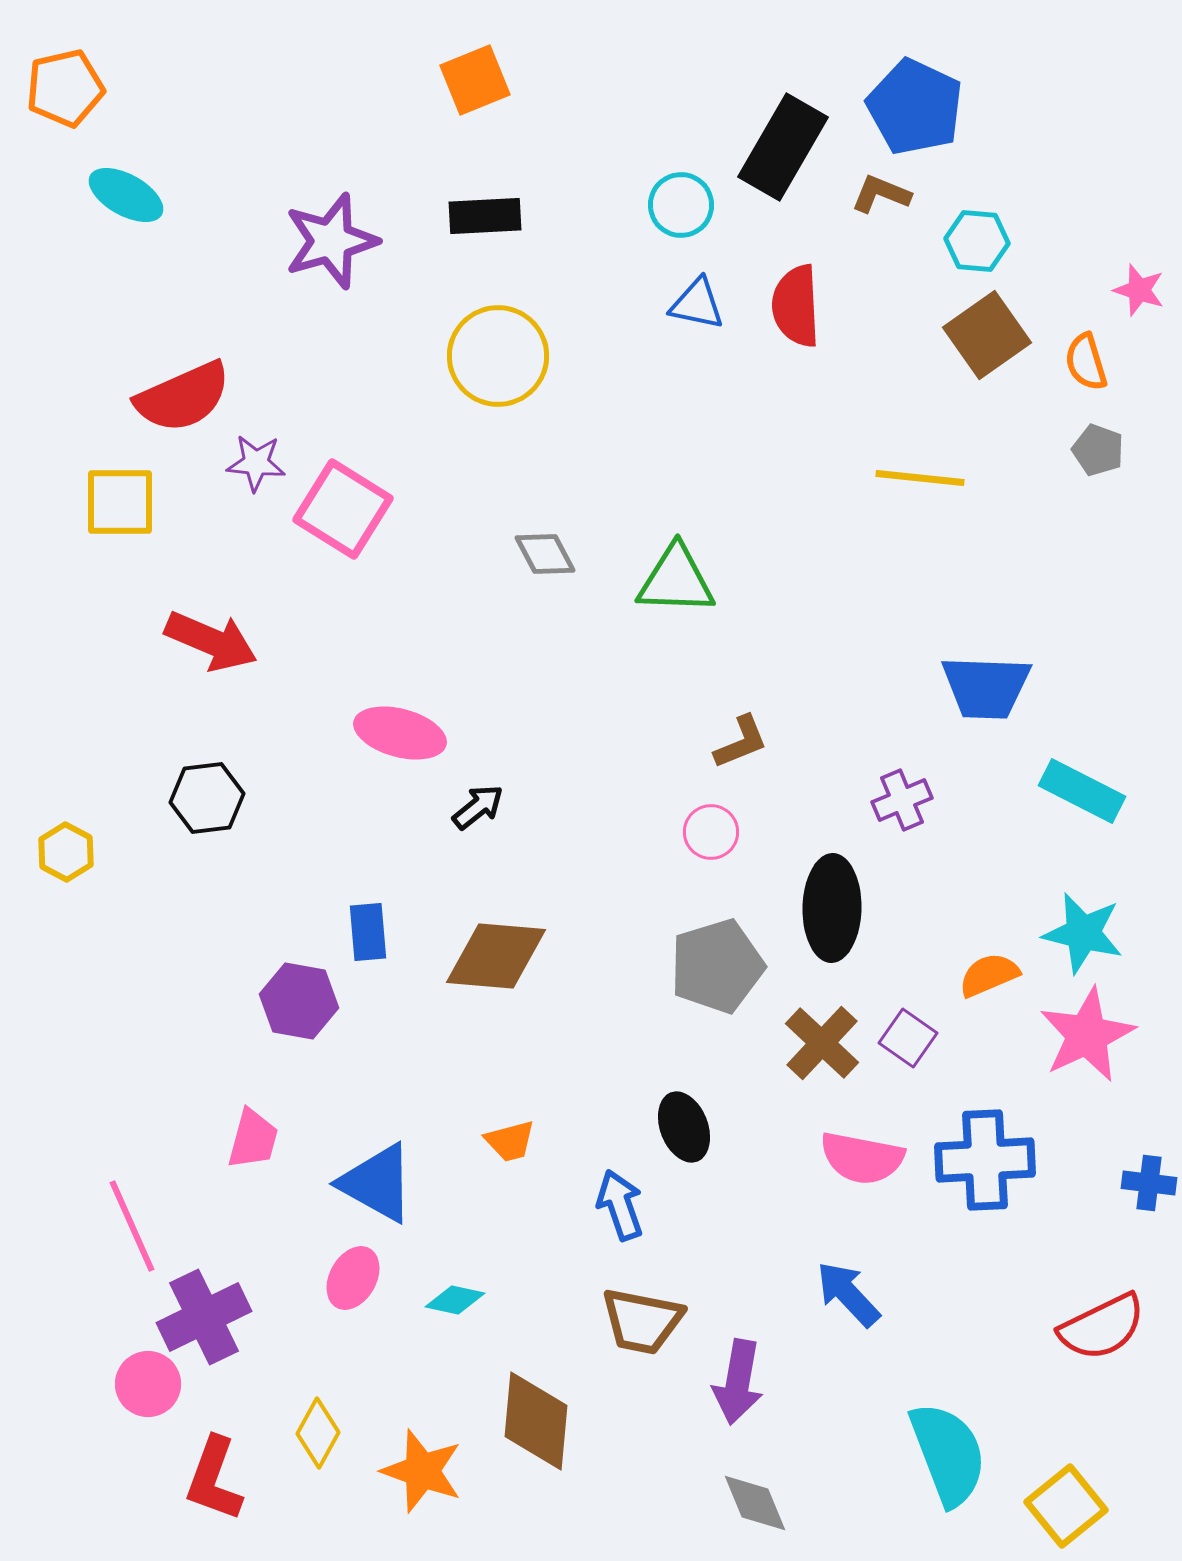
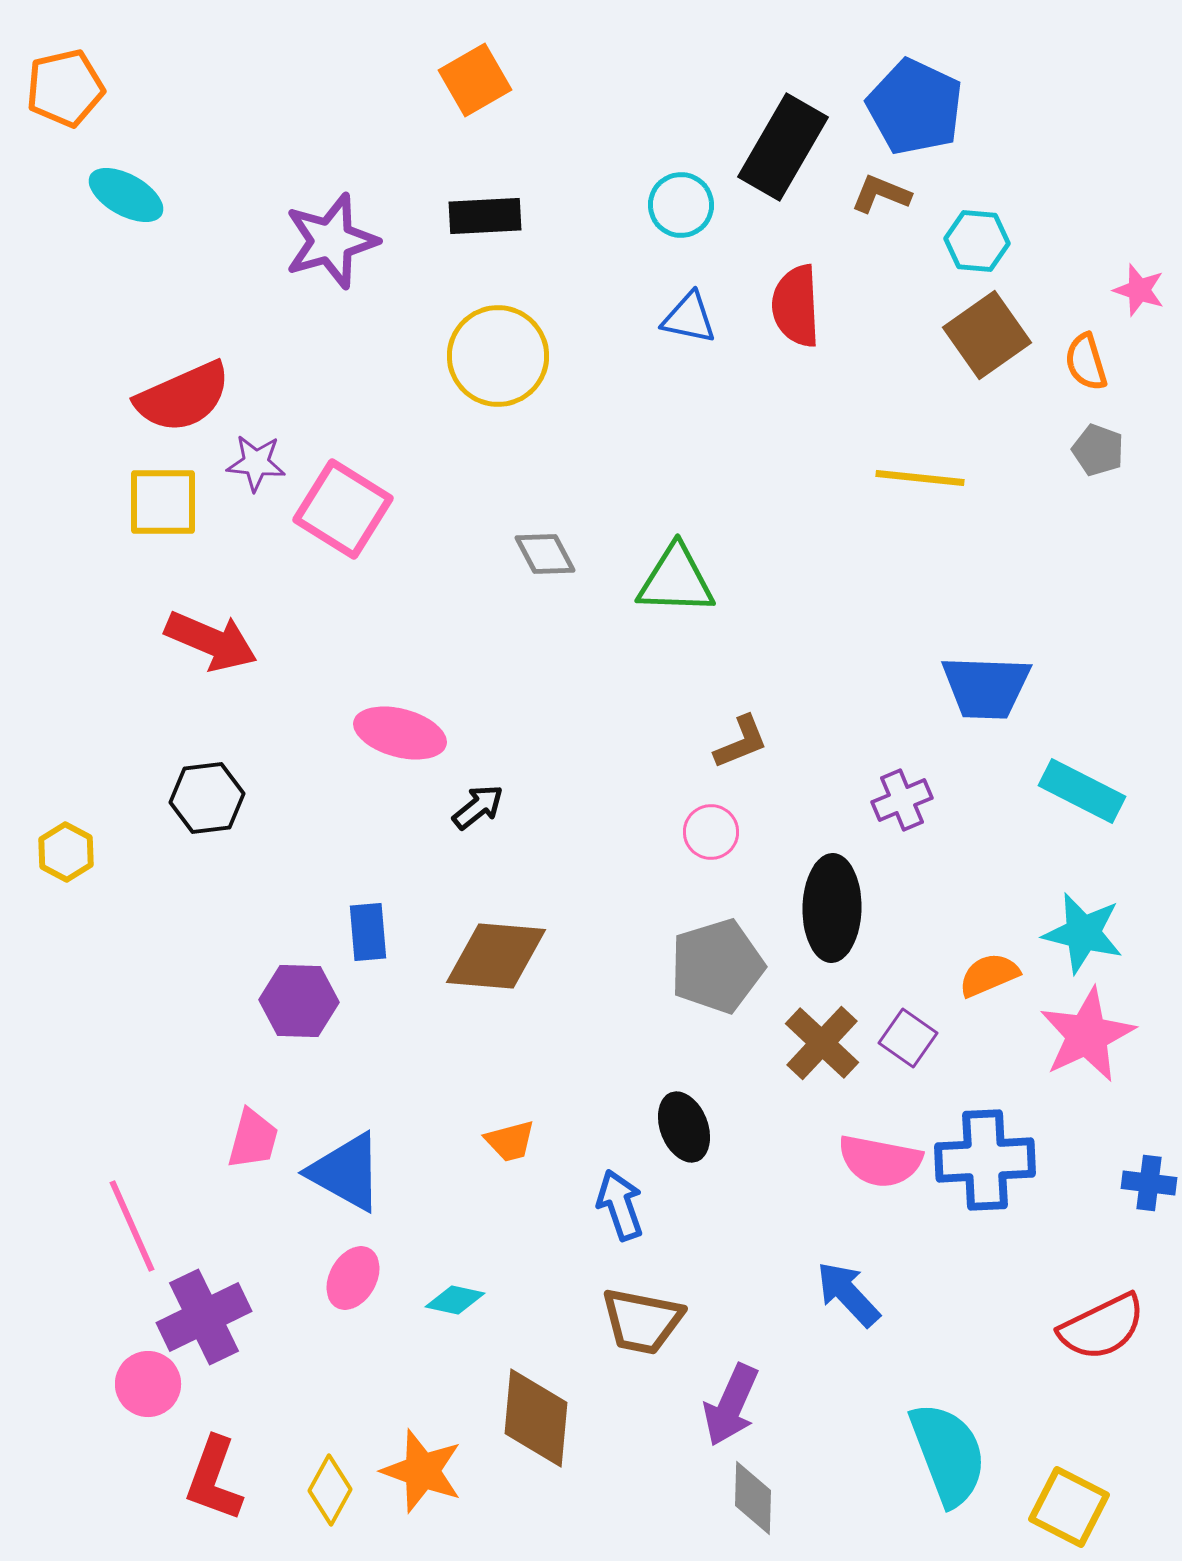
orange square at (475, 80): rotated 8 degrees counterclockwise
blue triangle at (697, 304): moved 8 px left, 14 px down
yellow square at (120, 502): moved 43 px right
purple hexagon at (299, 1001): rotated 8 degrees counterclockwise
pink semicircle at (862, 1158): moved 18 px right, 3 px down
blue triangle at (377, 1183): moved 31 px left, 11 px up
purple arrow at (738, 1382): moved 7 px left, 23 px down; rotated 14 degrees clockwise
brown diamond at (536, 1421): moved 3 px up
yellow diamond at (318, 1433): moved 12 px right, 57 px down
gray diamond at (755, 1503): moved 2 px left, 5 px up; rotated 24 degrees clockwise
yellow square at (1066, 1506): moved 3 px right, 1 px down; rotated 24 degrees counterclockwise
